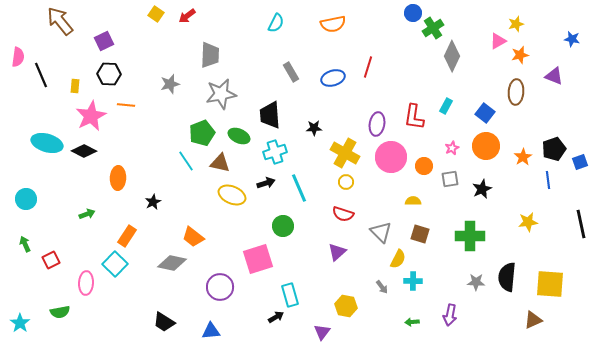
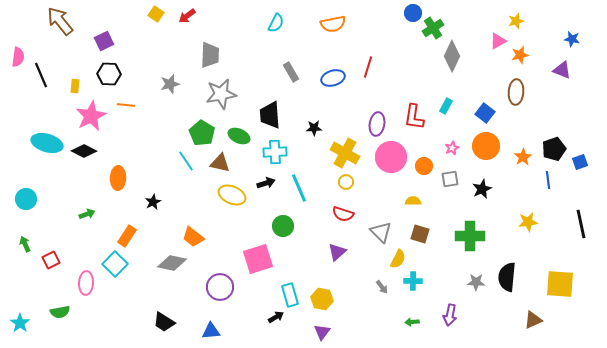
yellow star at (516, 24): moved 3 px up
purple triangle at (554, 76): moved 8 px right, 6 px up
green pentagon at (202, 133): rotated 20 degrees counterclockwise
cyan cross at (275, 152): rotated 15 degrees clockwise
yellow square at (550, 284): moved 10 px right
yellow hexagon at (346, 306): moved 24 px left, 7 px up
